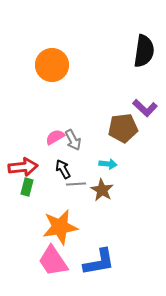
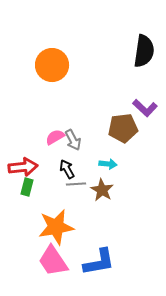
black arrow: moved 4 px right
orange star: moved 4 px left
